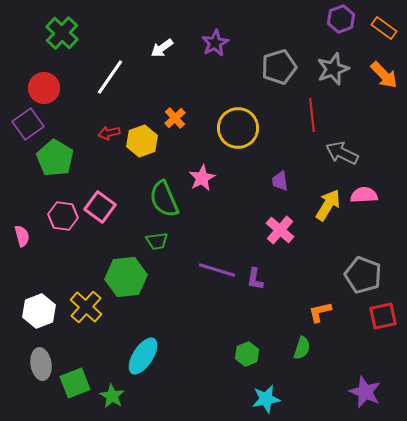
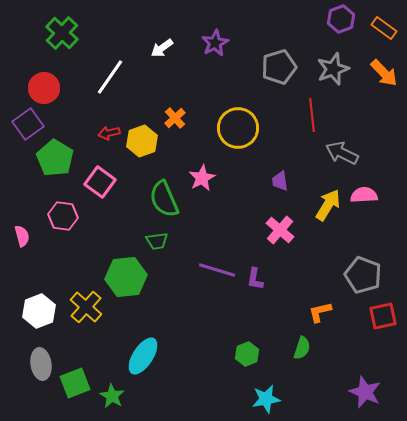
orange arrow at (384, 75): moved 2 px up
pink square at (100, 207): moved 25 px up
